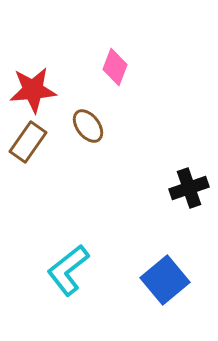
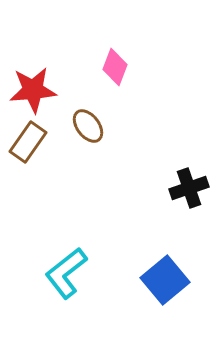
cyan L-shape: moved 2 px left, 3 px down
